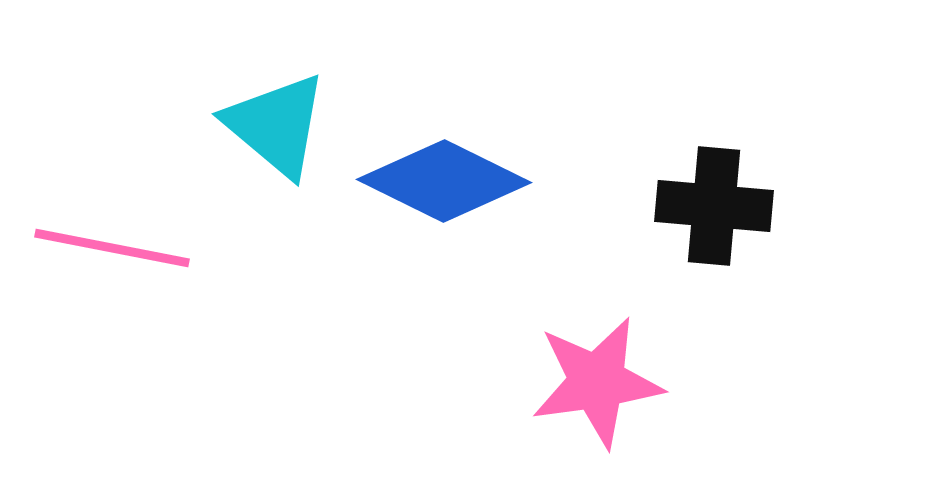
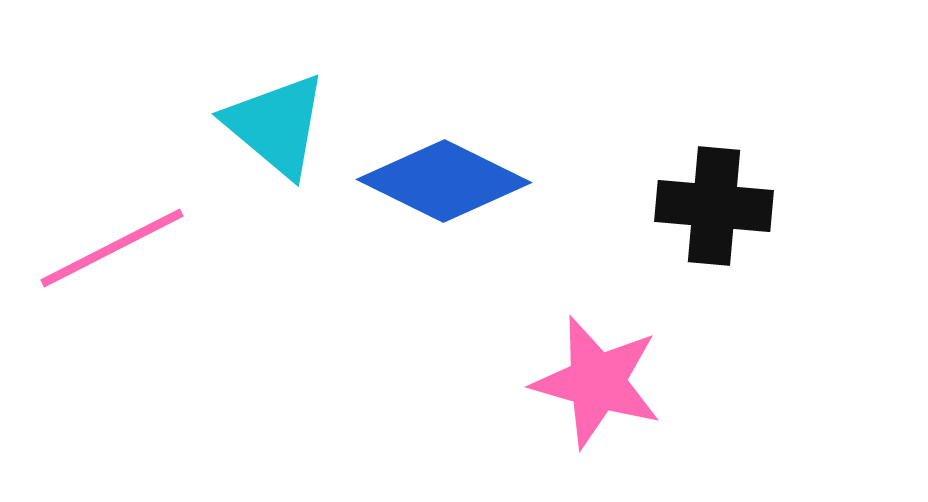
pink line: rotated 38 degrees counterclockwise
pink star: rotated 24 degrees clockwise
